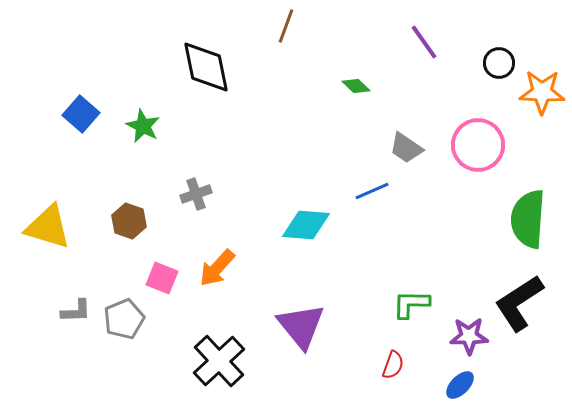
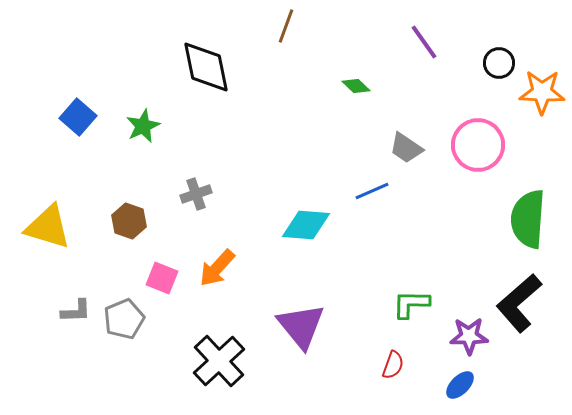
blue square: moved 3 px left, 3 px down
green star: rotated 20 degrees clockwise
black L-shape: rotated 8 degrees counterclockwise
